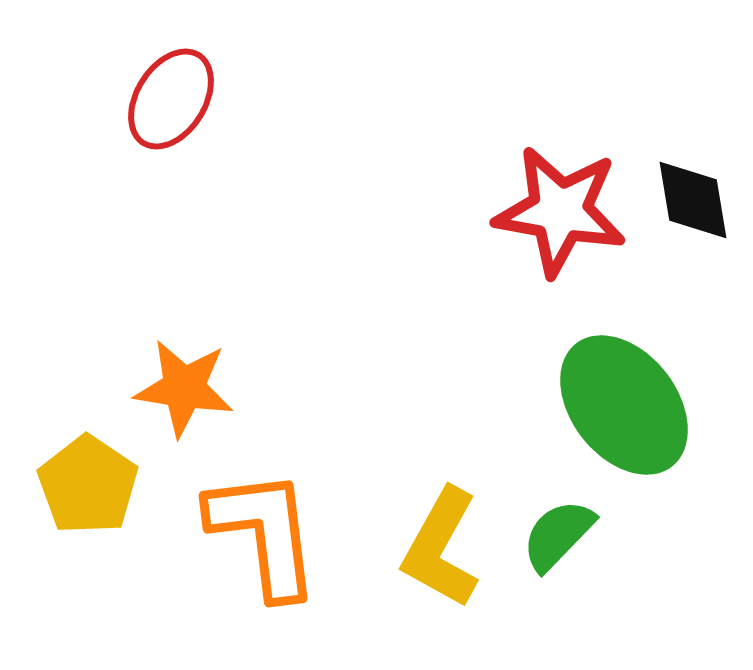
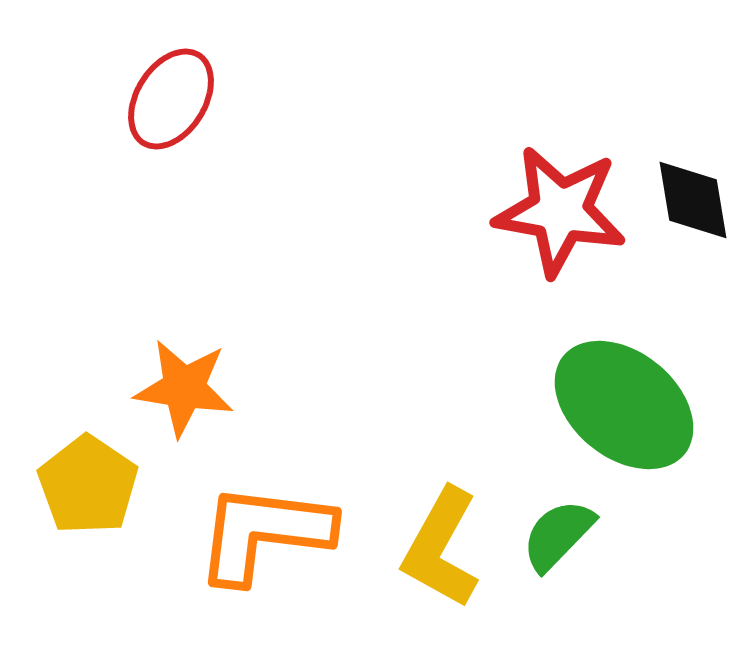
green ellipse: rotated 13 degrees counterclockwise
orange L-shape: rotated 76 degrees counterclockwise
